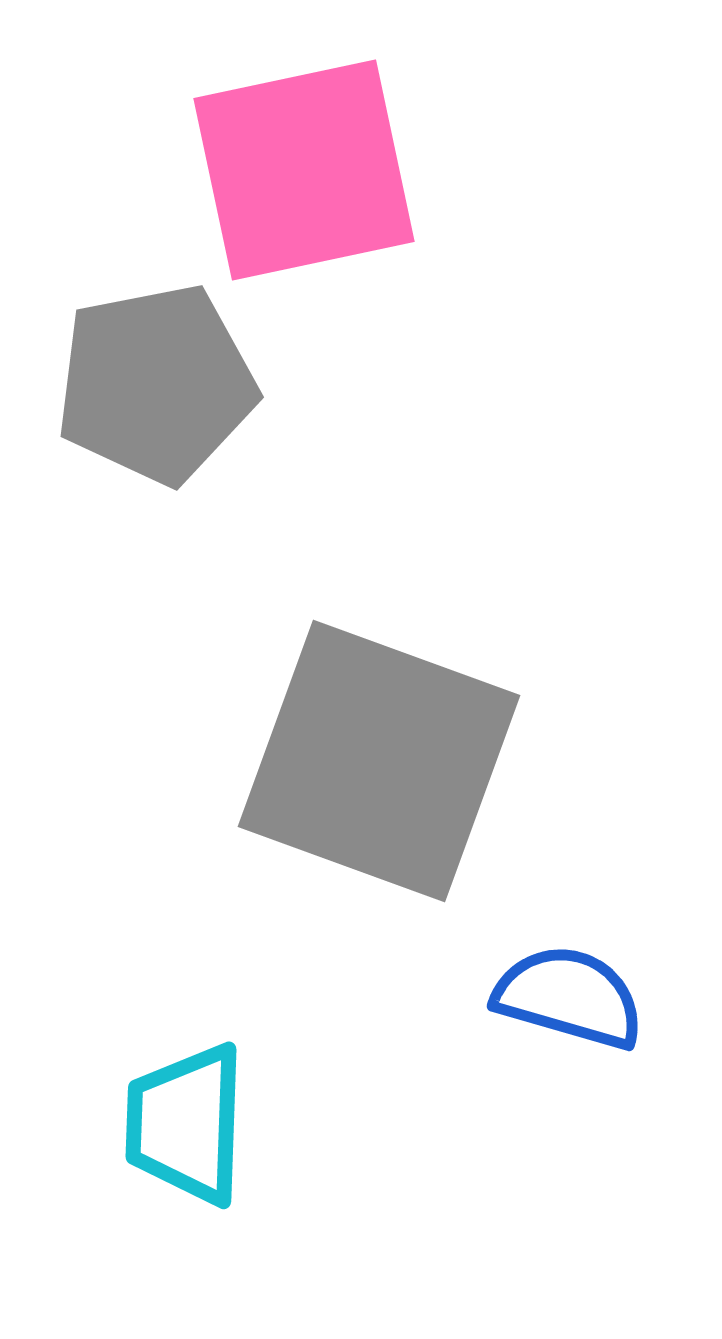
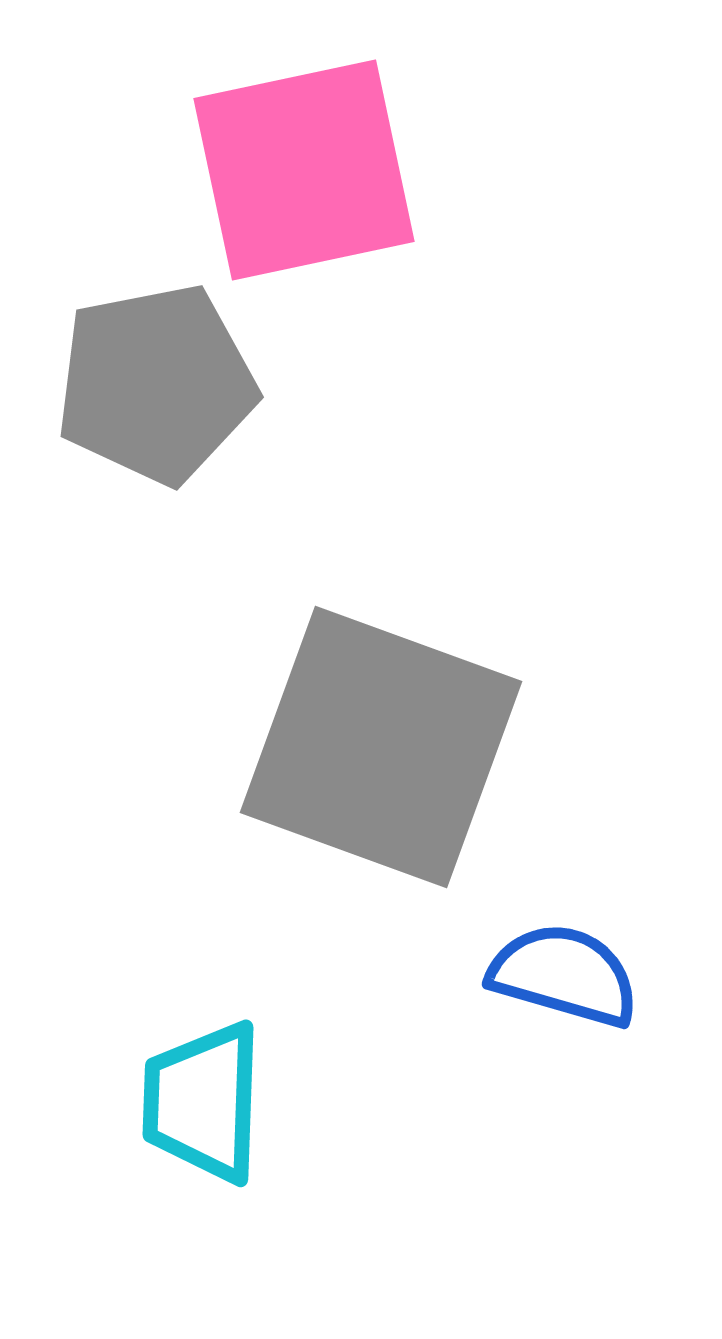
gray square: moved 2 px right, 14 px up
blue semicircle: moved 5 px left, 22 px up
cyan trapezoid: moved 17 px right, 22 px up
